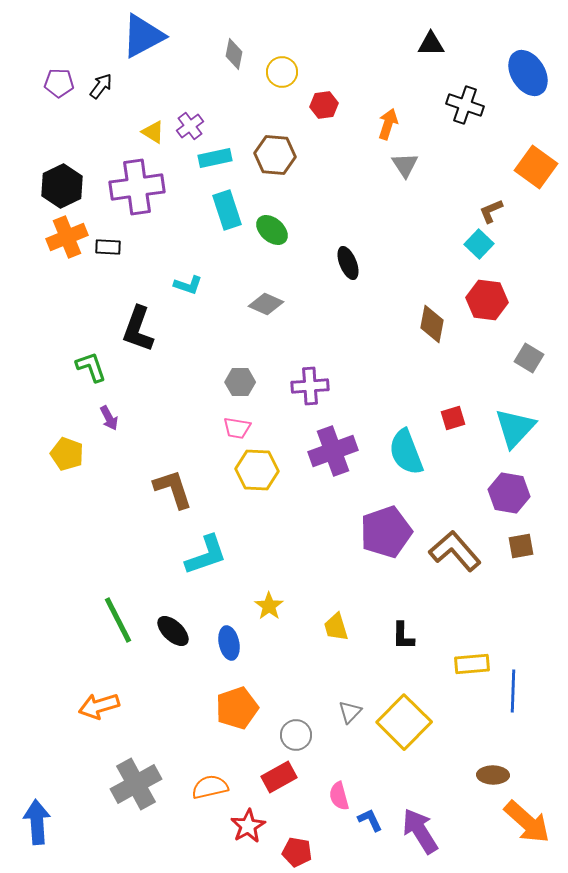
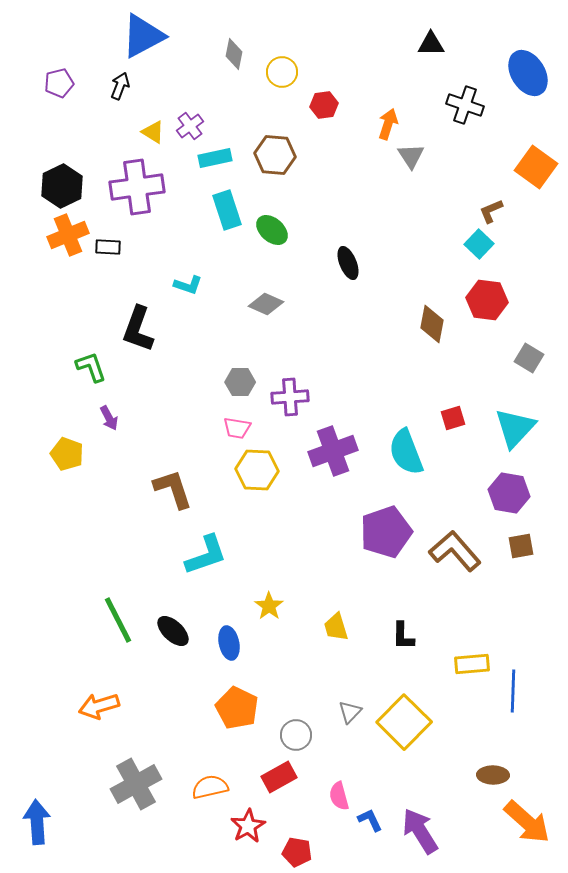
purple pentagon at (59, 83): rotated 16 degrees counterclockwise
black arrow at (101, 86): moved 19 px right; rotated 16 degrees counterclockwise
gray triangle at (405, 165): moved 6 px right, 9 px up
orange cross at (67, 237): moved 1 px right, 2 px up
purple cross at (310, 386): moved 20 px left, 11 px down
orange pentagon at (237, 708): rotated 27 degrees counterclockwise
